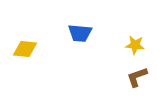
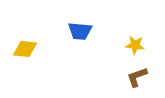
blue trapezoid: moved 2 px up
